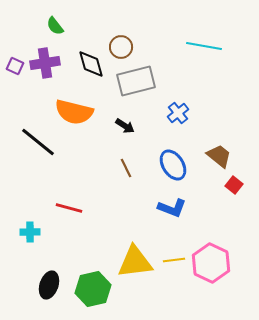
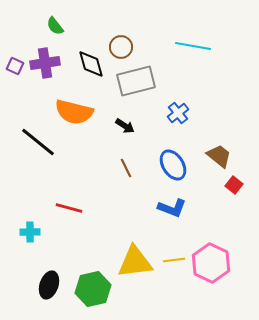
cyan line: moved 11 px left
